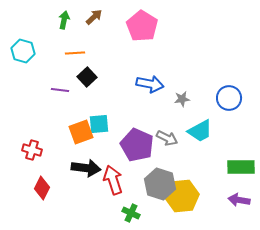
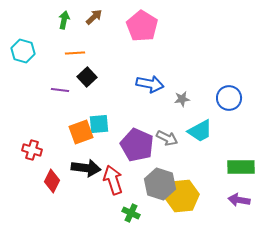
red diamond: moved 10 px right, 7 px up
